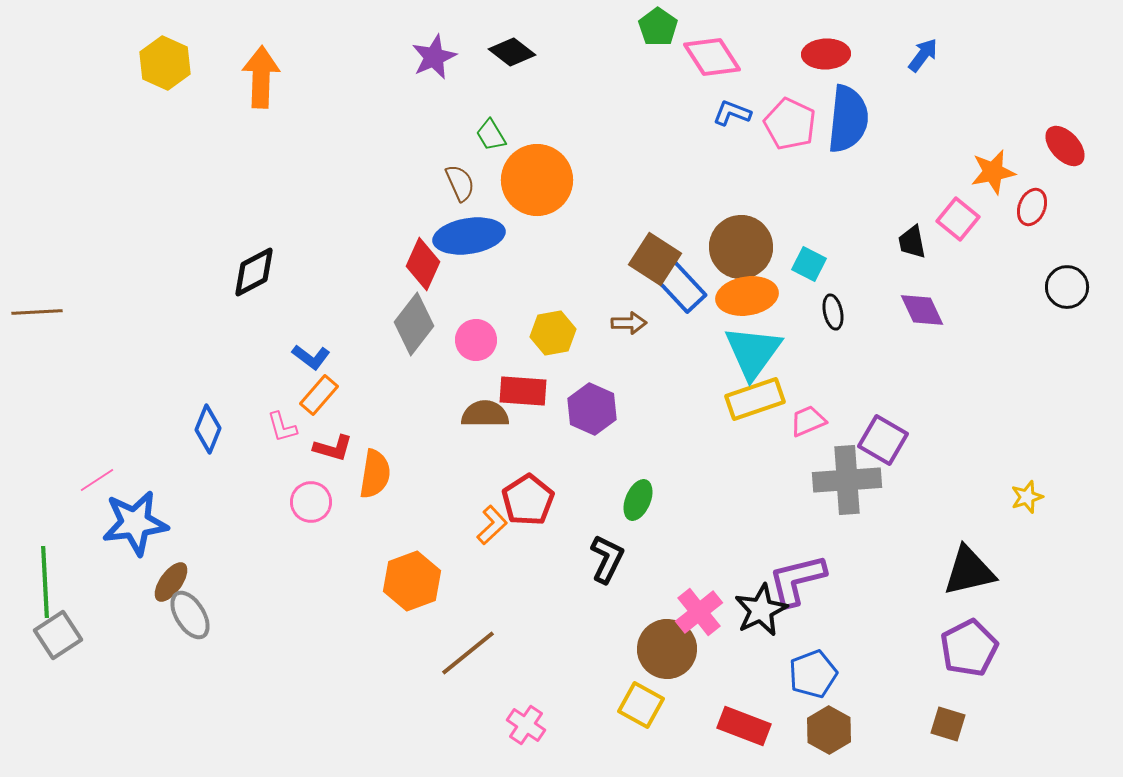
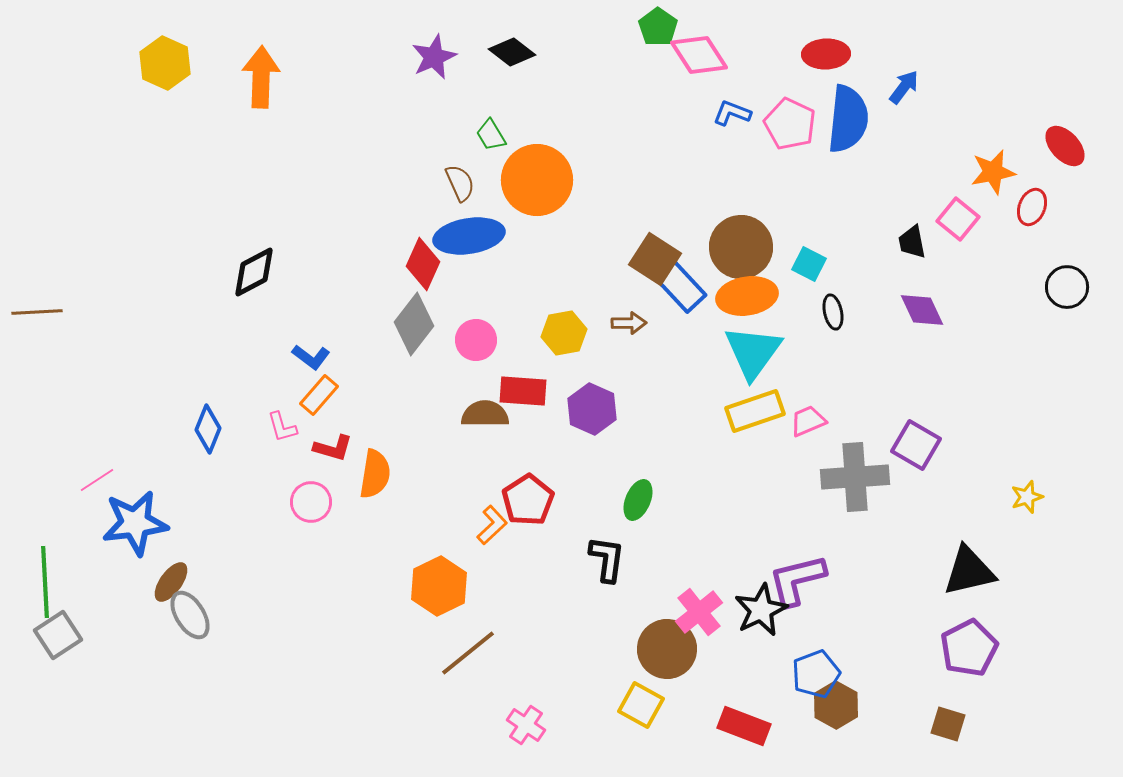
blue arrow at (923, 55): moved 19 px left, 32 px down
pink diamond at (712, 57): moved 13 px left, 2 px up
yellow hexagon at (553, 333): moved 11 px right
yellow rectangle at (755, 399): moved 12 px down
purple square at (883, 440): moved 33 px right, 5 px down
gray cross at (847, 480): moved 8 px right, 3 px up
black L-shape at (607, 559): rotated 18 degrees counterclockwise
orange hexagon at (412, 581): moved 27 px right, 5 px down; rotated 6 degrees counterclockwise
blue pentagon at (813, 674): moved 3 px right
brown hexagon at (829, 730): moved 7 px right, 25 px up
